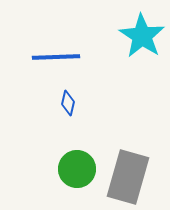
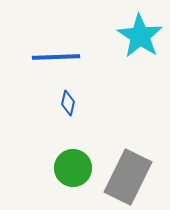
cyan star: moved 2 px left
green circle: moved 4 px left, 1 px up
gray rectangle: rotated 10 degrees clockwise
